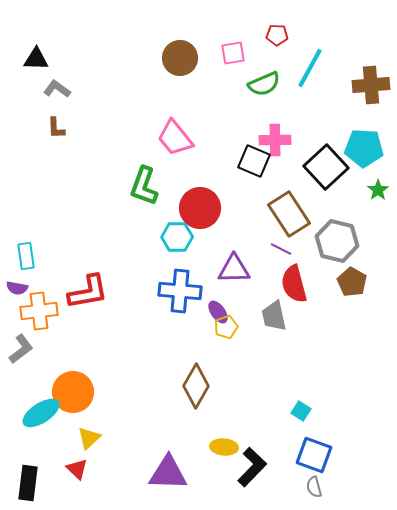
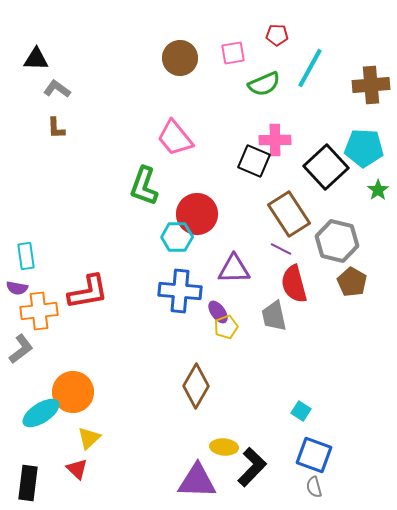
red circle at (200, 208): moved 3 px left, 6 px down
purple triangle at (168, 473): moved 29 px right, 8 px down
